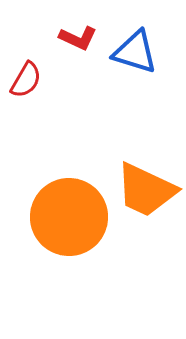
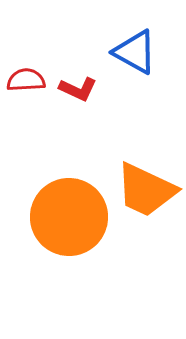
red L-shape: moved 51 px down
blue triangle: rotated 12 degrees clockwise
red semicircle: rotated 123 degrees counterclockwise
